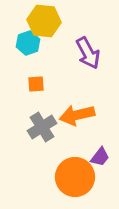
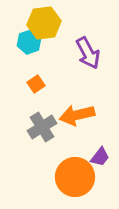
yellow hexagon: moved 2 px down; rotated 12 degrees counterclockwise
cyan hexagon: moved 1 px right, 1 px up
orange square: rotated 30 degrees counterclockwise
